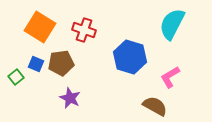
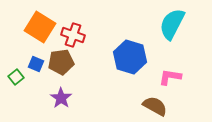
red cross: moved 11 px left, 5 px down
brown pentagon: moved 1 px up
pink L-shape: rotated 40 degrees clockwise
purple star: moved 9 px left; rotated 10 degrees clockwise
